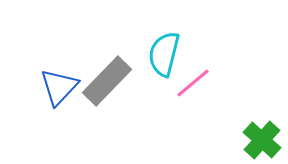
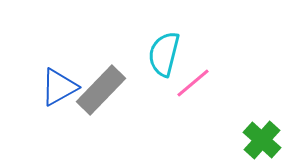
gray rectangle: moved 6 px left, 9 px down
blue triangle: rotated 18 degrees clockwise
